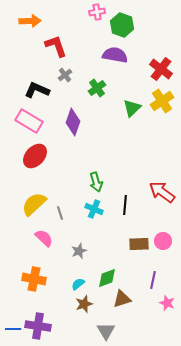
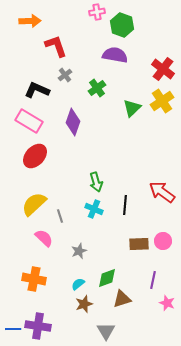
red cross: moved 2 px right
gray line: moved 3 px down
